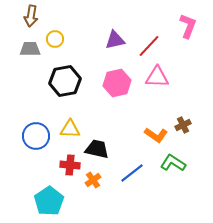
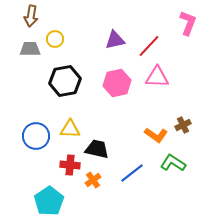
pink L-shape: moved 3 px up
